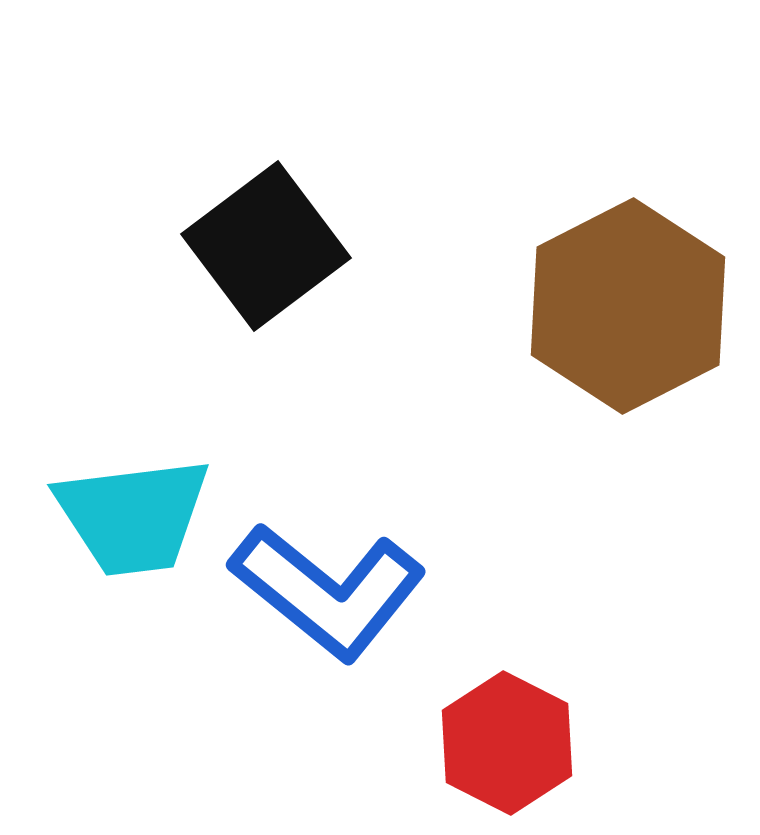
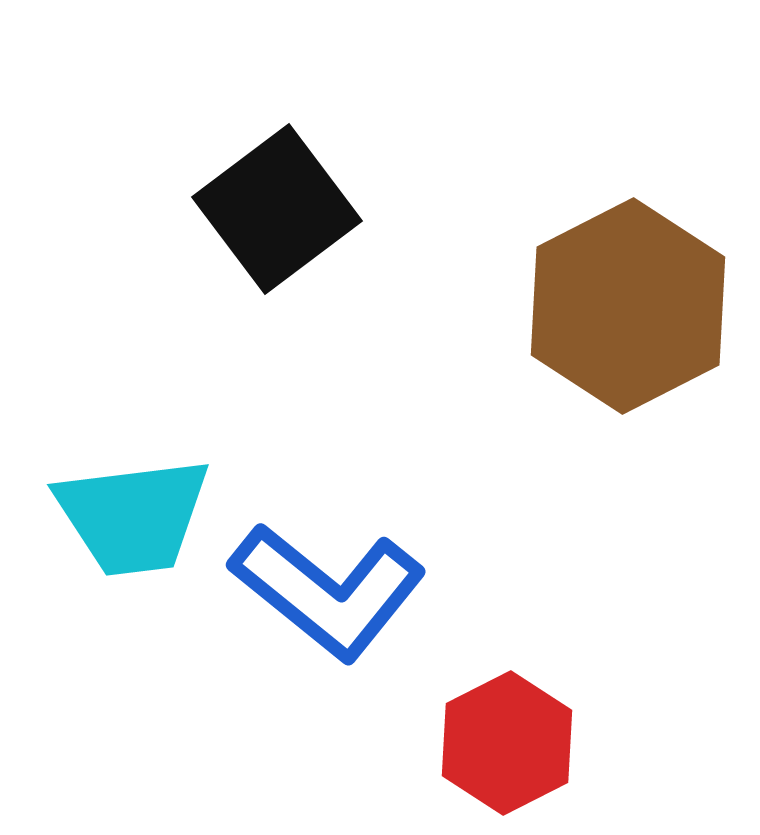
black square: moved 11 px right, 37 px up
red hexagon: rotated 6 degrees clockwise
